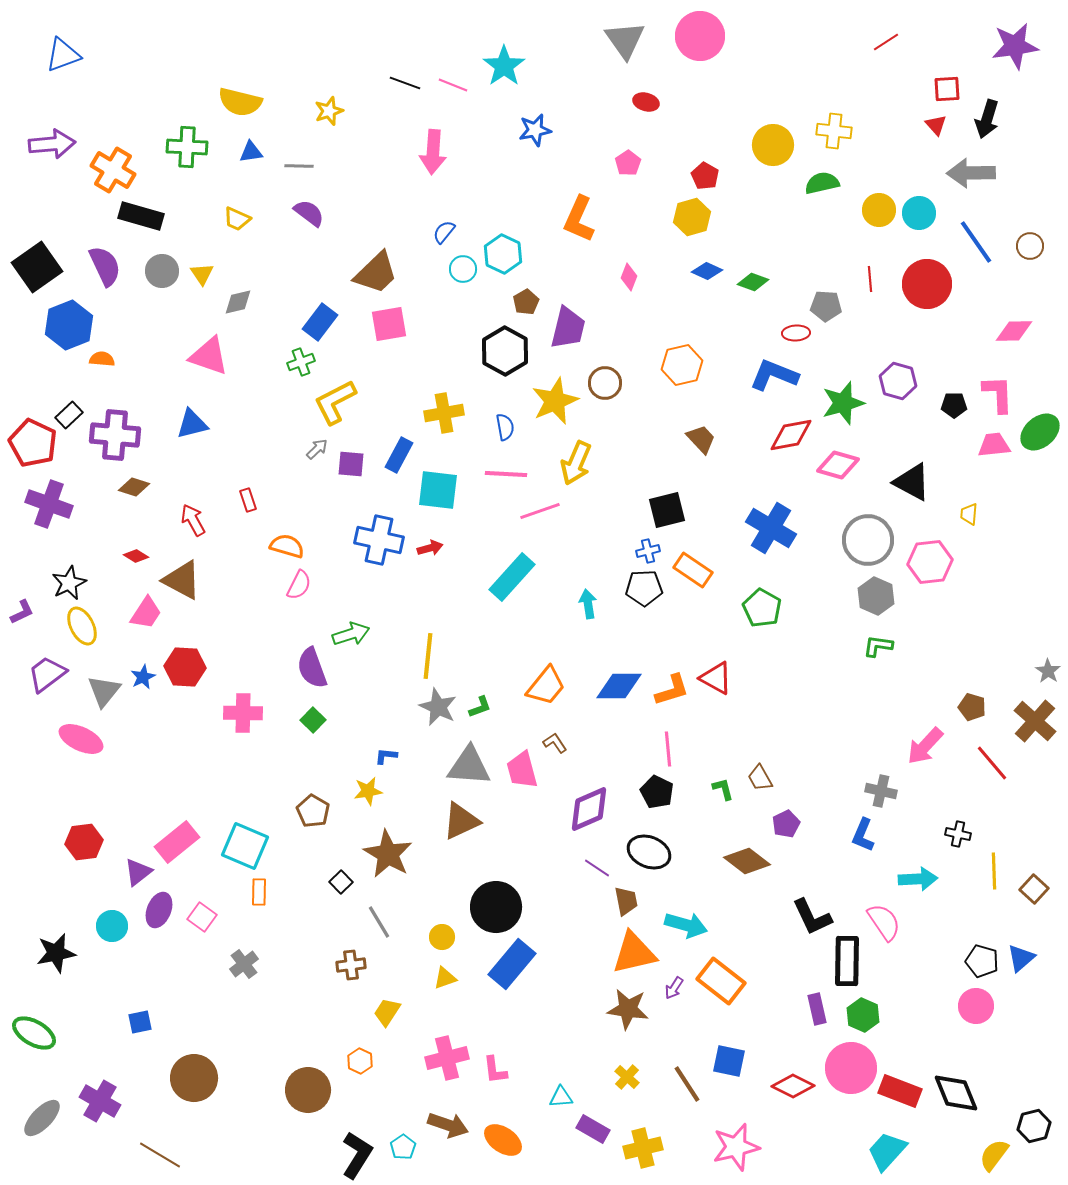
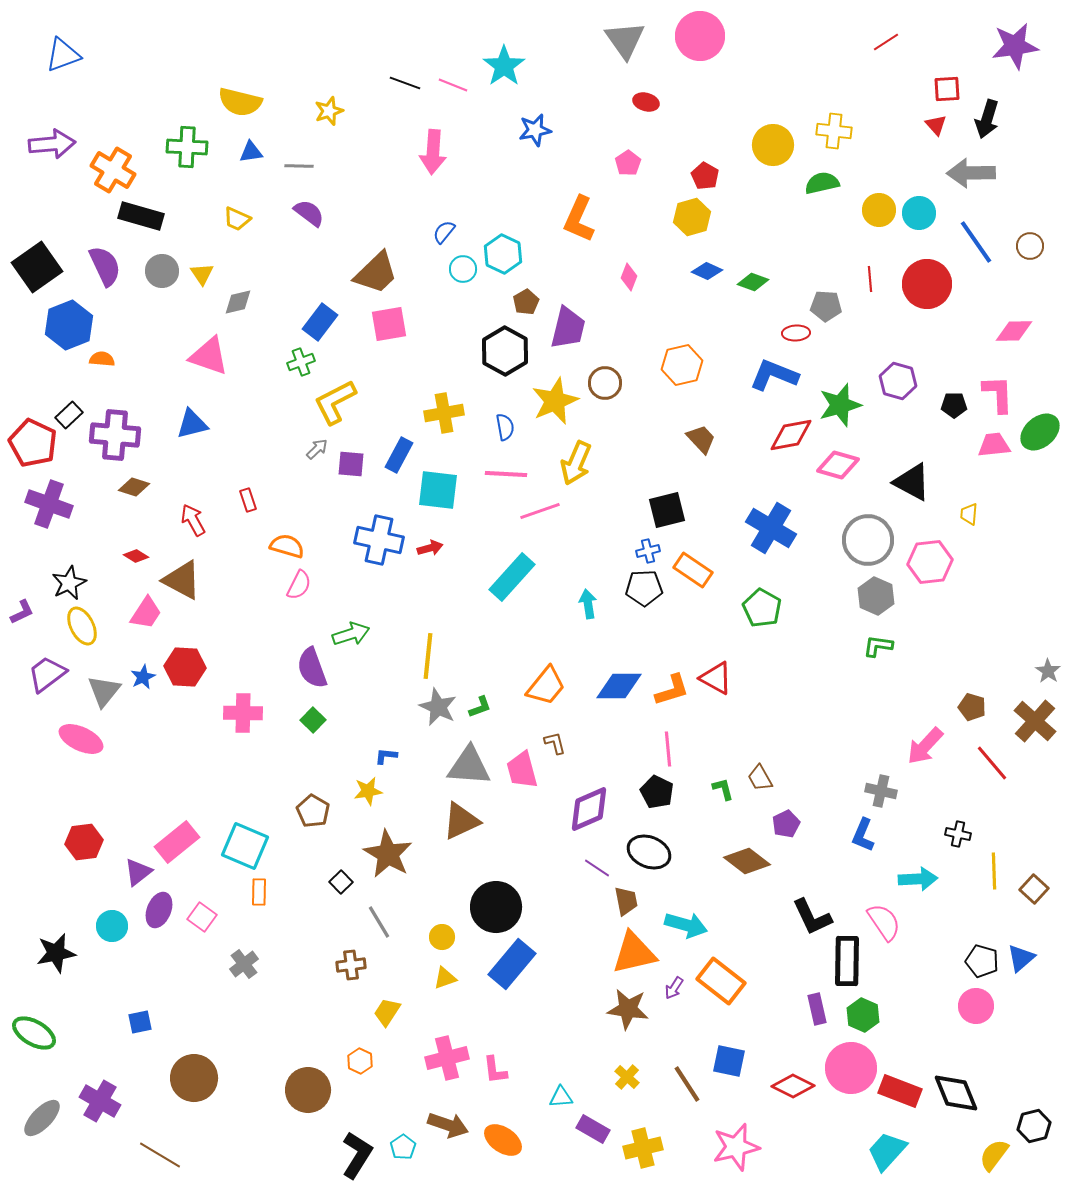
green star at (843, 403): moved 3 px left, 2 px down
brown L-shape at (555, 743): rotated 20 degrees clockwise
